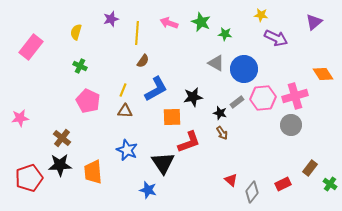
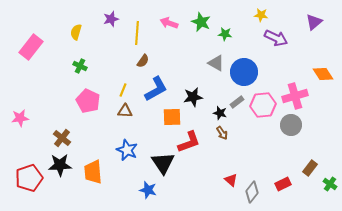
blue circle at (244, 69): moved 3 px down
pink hexagon at (263, 98): moved 7 px down
